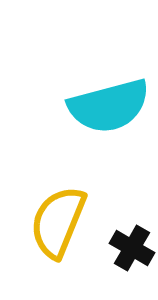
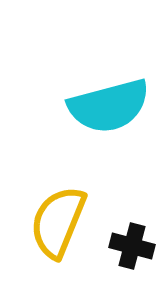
black cross: moved 2 px up; rotated 15 degrees counterclockwise
